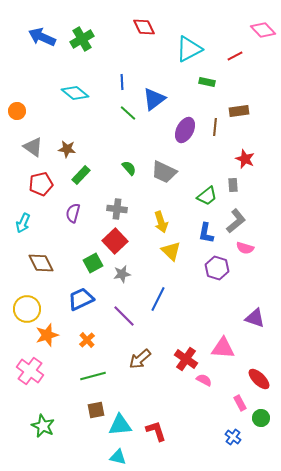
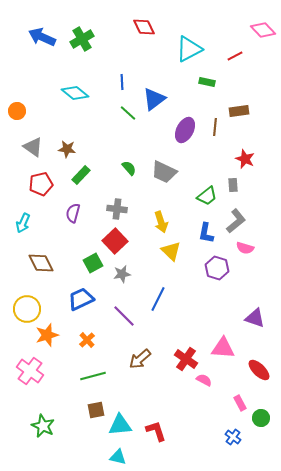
red ellipse at (259, 379): moved 9 px up
